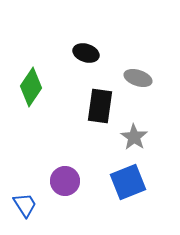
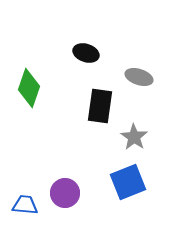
gray ellipse: moved 1 px right, 1 px up
green diamond: moved 2 px left, 1 px down; rotated 15 degrees counterclockwise
purple circle: moved 12 px down
blue trapezoid: rotated 52 degrees counterclockwise
